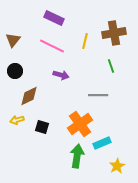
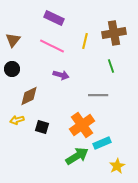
black circle: moved 3 px left, 2 px up
orange cross: moved 2 px right, 1 px down
green arrow: rotated 50 degrees clockwise
